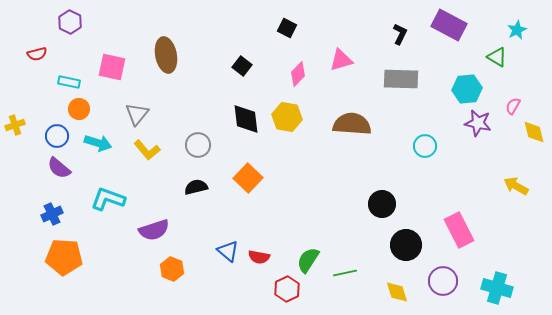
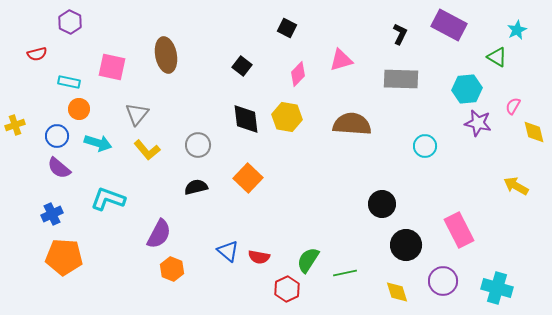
purple semicircle at (154, 230): moved 5 px right, 4 px down; rotated 44 degrees counterclockwise
